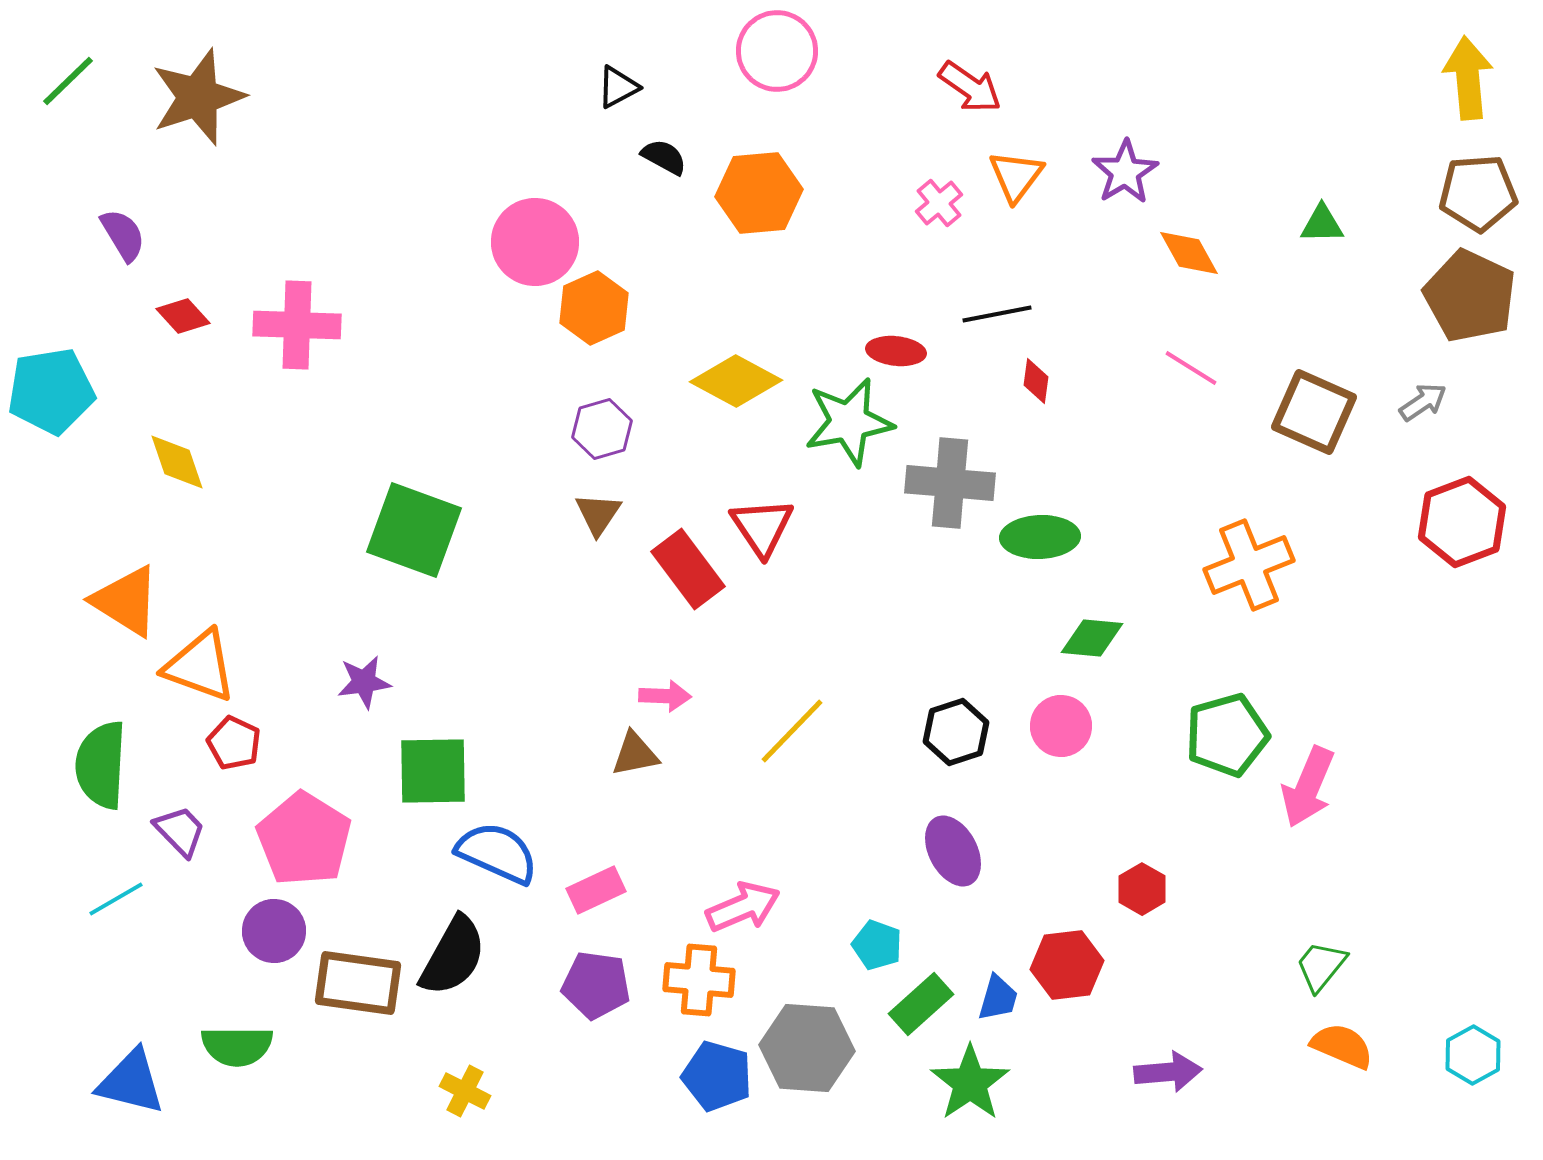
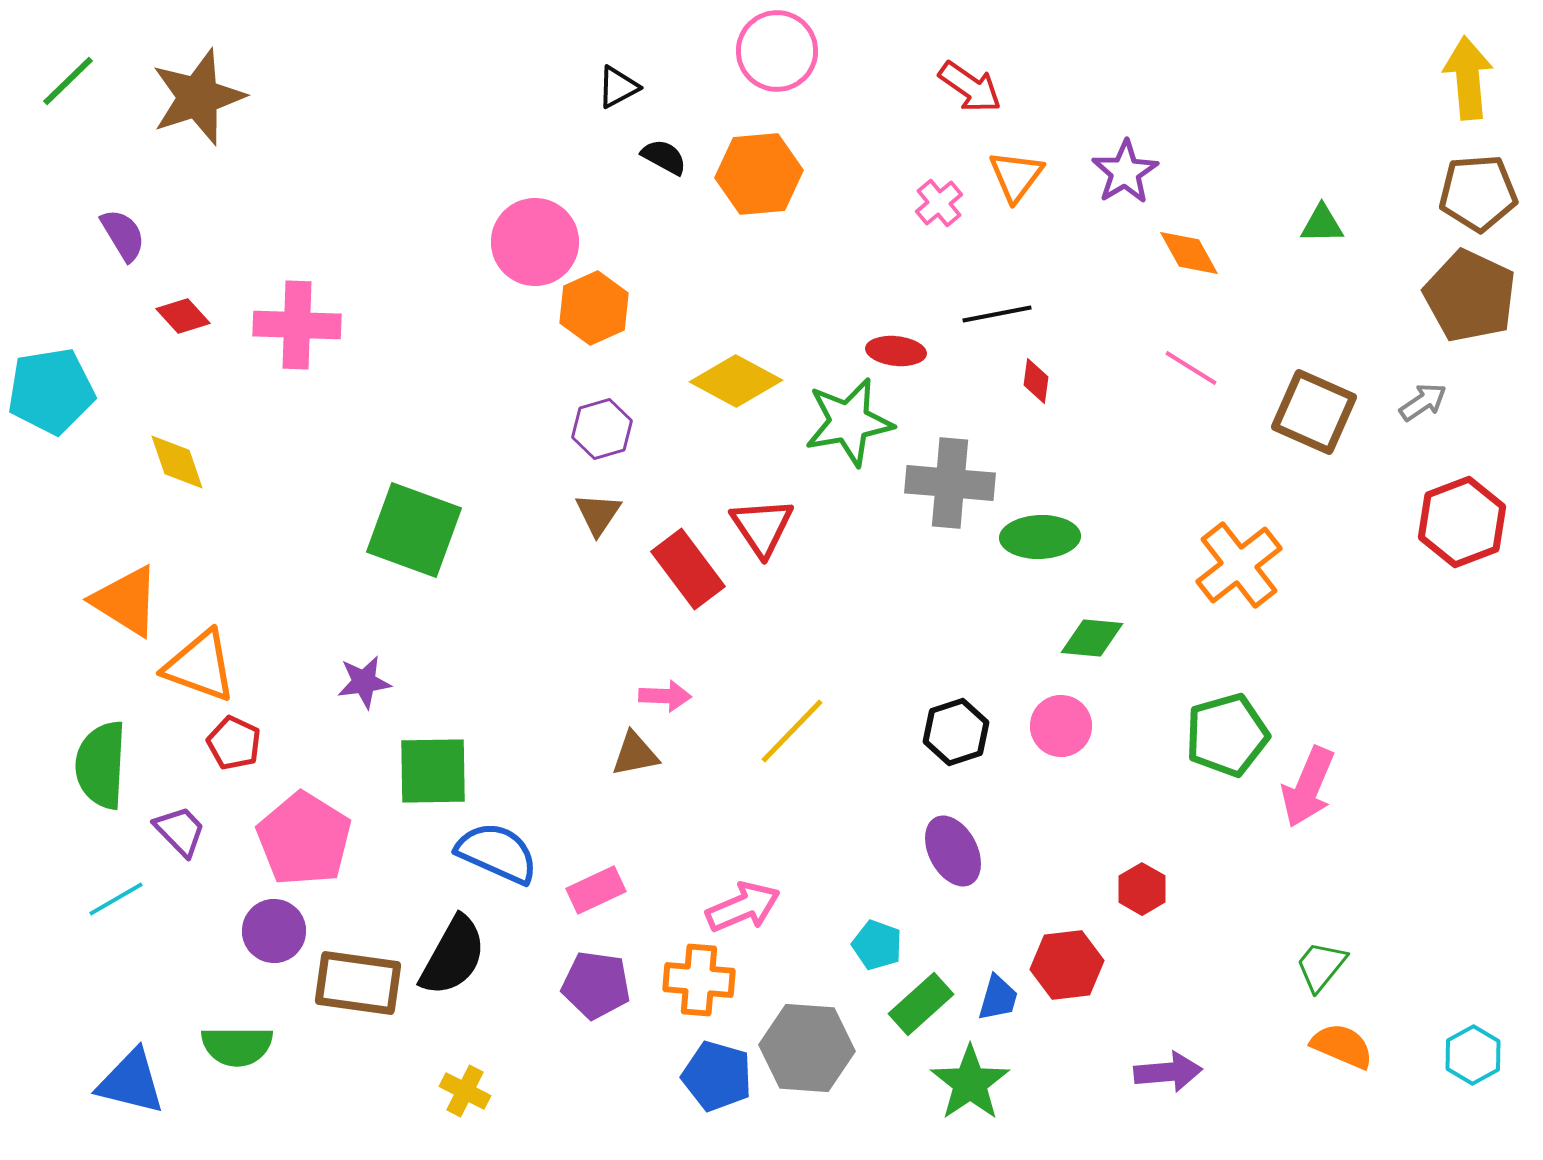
orange hexagon at (759, 193): moved 19 px up
orange cross at (1249, 565): moved 10 px left; rotated 16 degrees counterclockwise
